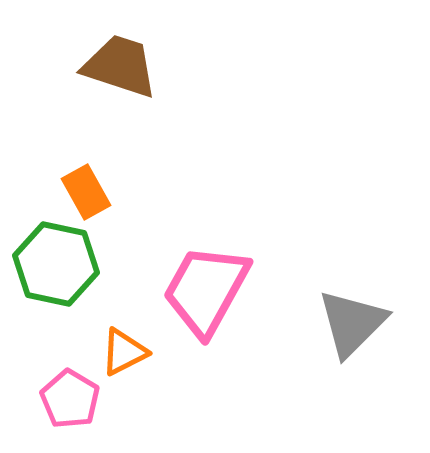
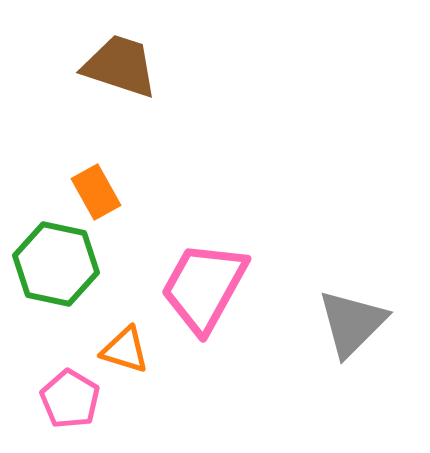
orange rectangle: moved 10 px right
pink trapezoid: moved 2 px left, 3 px up
orange triangle: moved 1 px right, 2 px up; rotated 44 degrees clockwise
